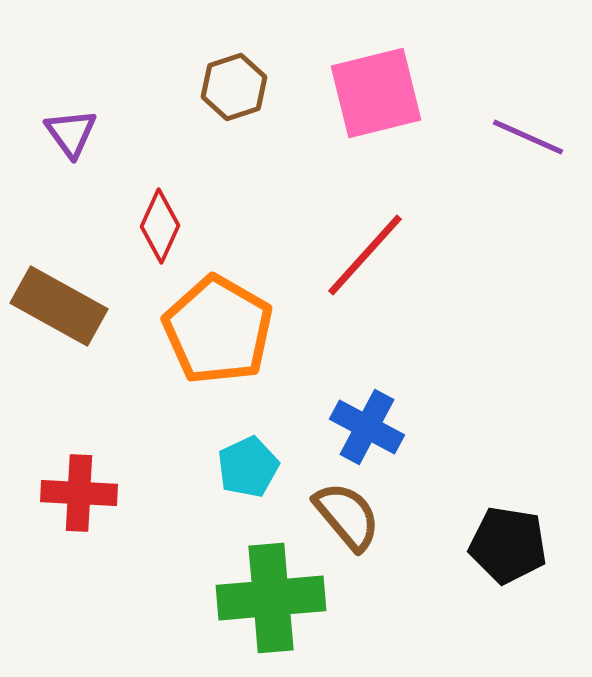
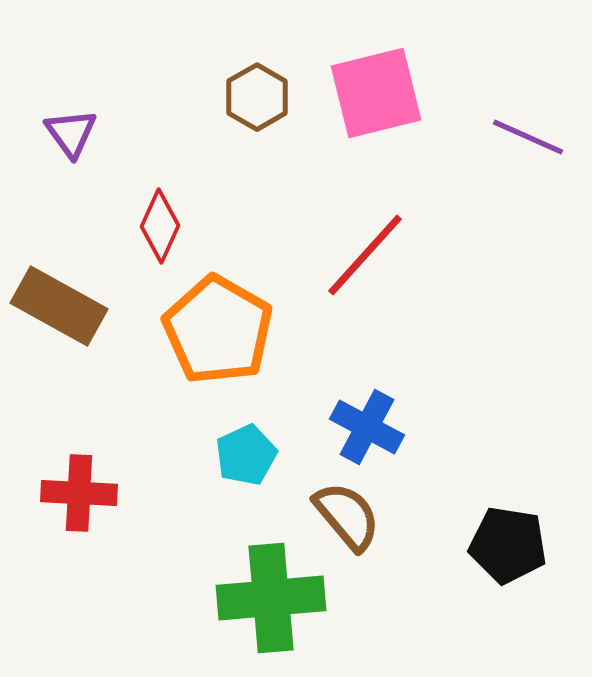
brown hexagon: moved 23 px right, 10 px down; rotated 12 degrees counterclockwise
cyan pentagon: moved 2 px left, 12 px up
